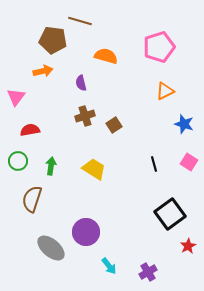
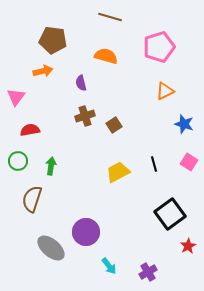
brown line: moved 30 px right, 4 px up
yellow trapezoid: moved 24 px right, 3 px down; rotated 60 degrees counterclockwise
